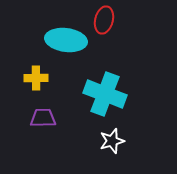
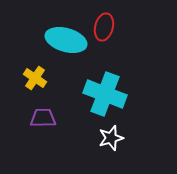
red ellipse: moved 7 px down
cyan ellipse: rotated 9 degrees clockwise
yellow cross: moved 1 px left; rotated 35 degrees clockwise
white star: moved 1 px left, 3 px up
